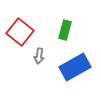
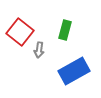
gray arrow: moved 6 px up
blue rectangle: moved 1 px left, 4 px down
